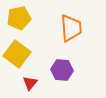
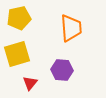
yellow square: rotated 36 degrees clockwise
